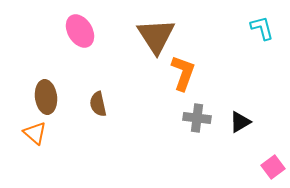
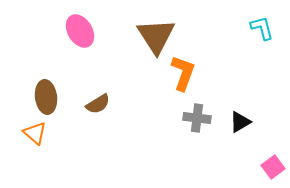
brown semicircle: rotated 110 degrees counterclockwise
